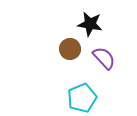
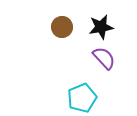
black star: moved 11 px right, 3 px down; rotated 20 degrees counterclockwise
brown circle: moved 8 px left, 22 px up
